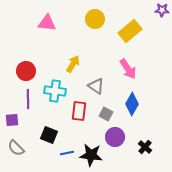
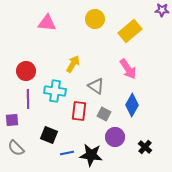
blue diamond: moved 1 px down
gray square: moved 2 px left
